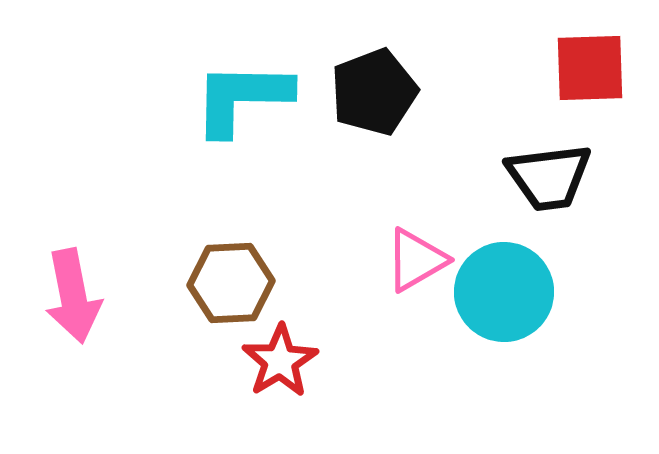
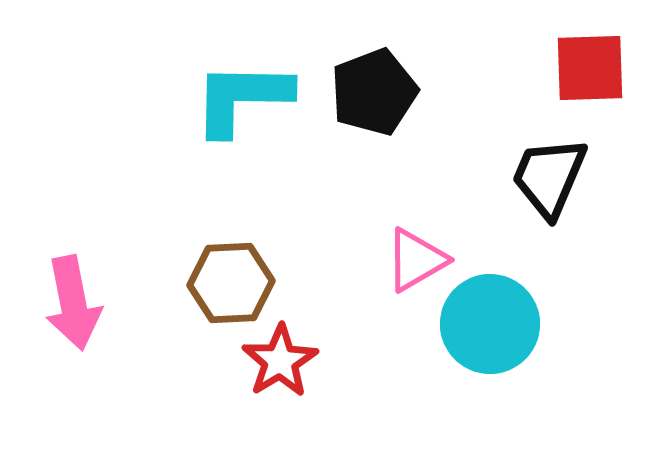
black trapezoid: rotated 120 degrees clockwise
cyan circle: moved 14 px left, 32 px down
pink arrow: moved 7 px down
